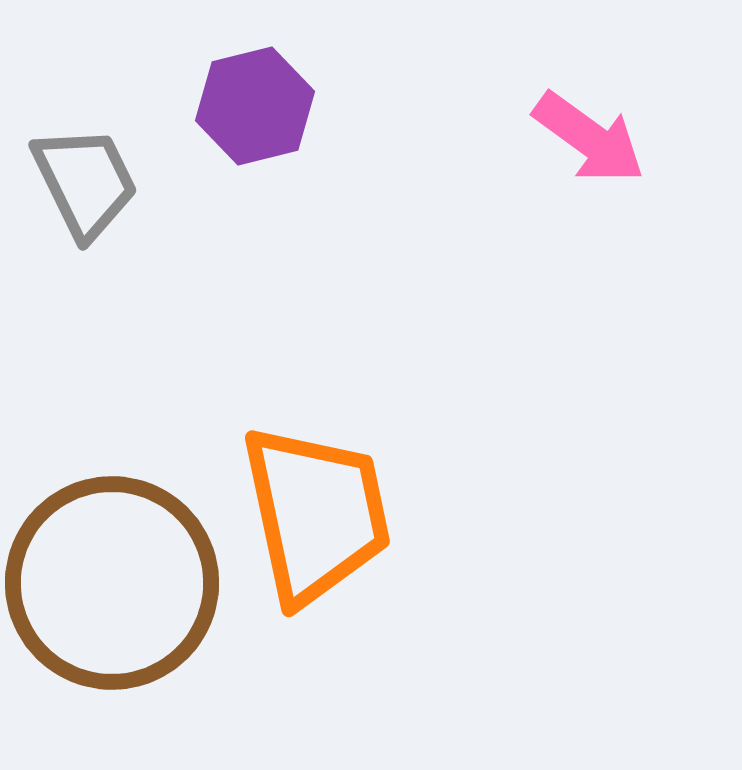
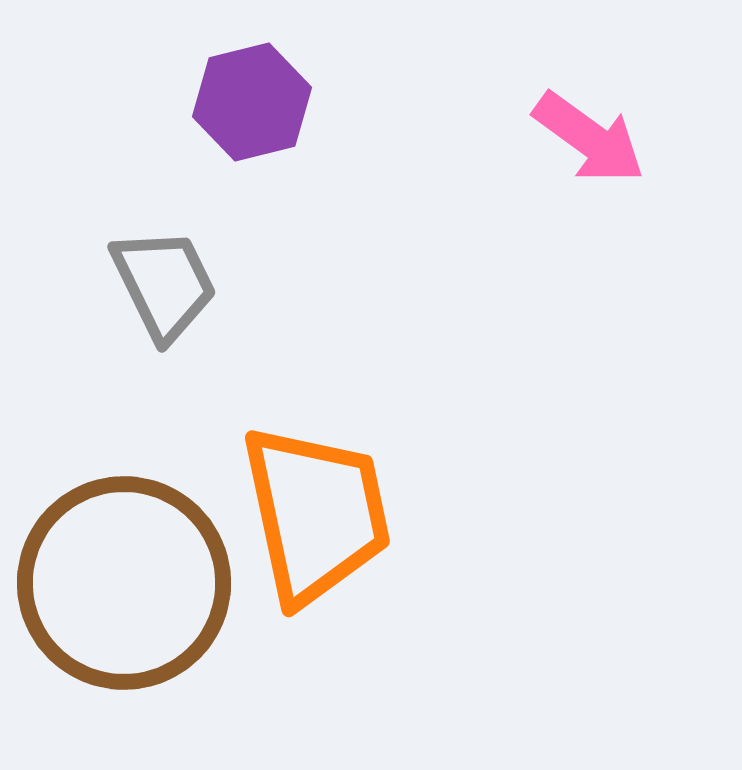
purple hexagon: moved 3 px left, 4 px up
gray trapezoid: moved 79 px right, 102 px down
brown circle: moved 12 px right
